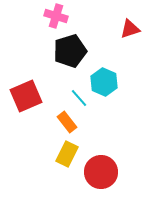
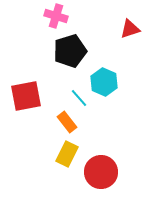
red square: rotated 12 degrees clockwise
